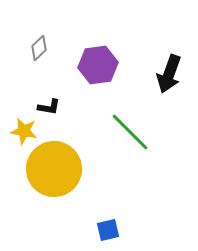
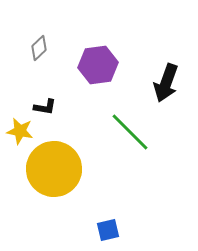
black arrow: moved 3 px left, 9 px down
black L-shape: moved 4 px left
yellow star: moved 4 px left
